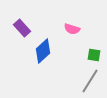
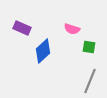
purple rectangle: rotated 24 degrees counterclockwise
green square: moved 5 px left, 8 px up
gray line: rotated 10 degrees counterclockwise
